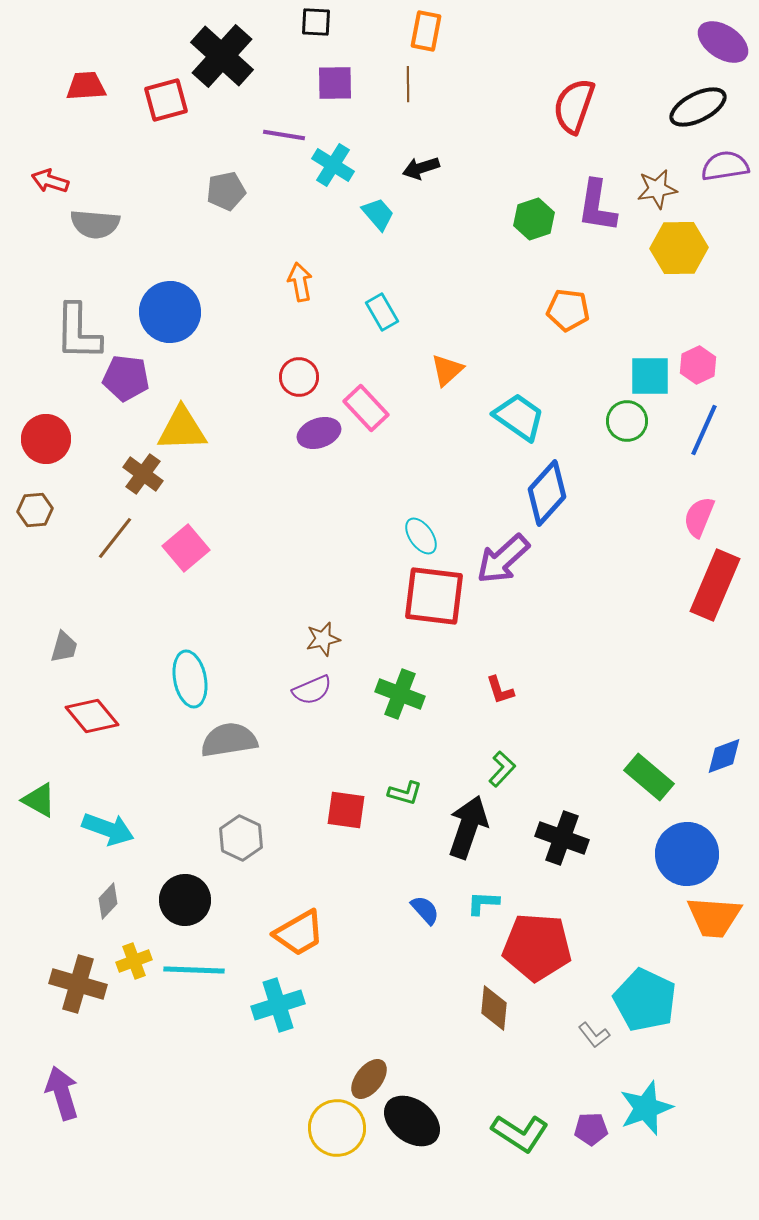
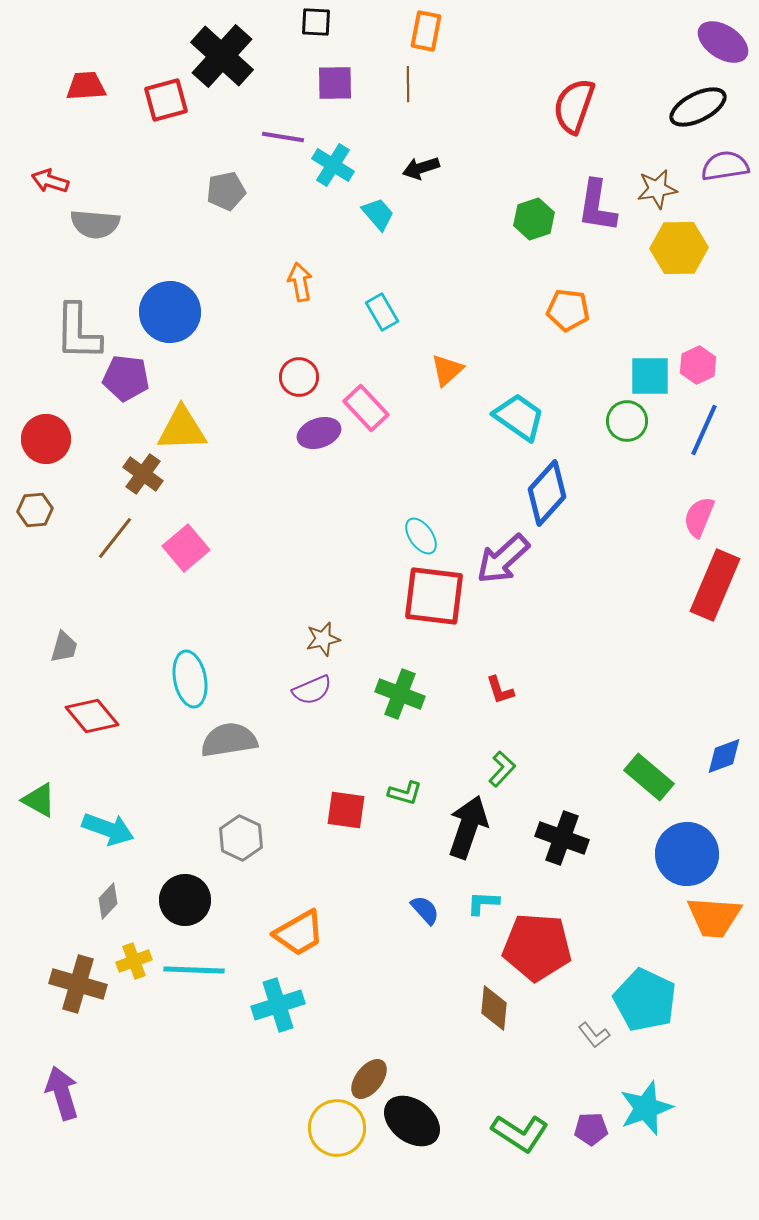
purple line at (284, 135): moved 1 px left, 2 px down
